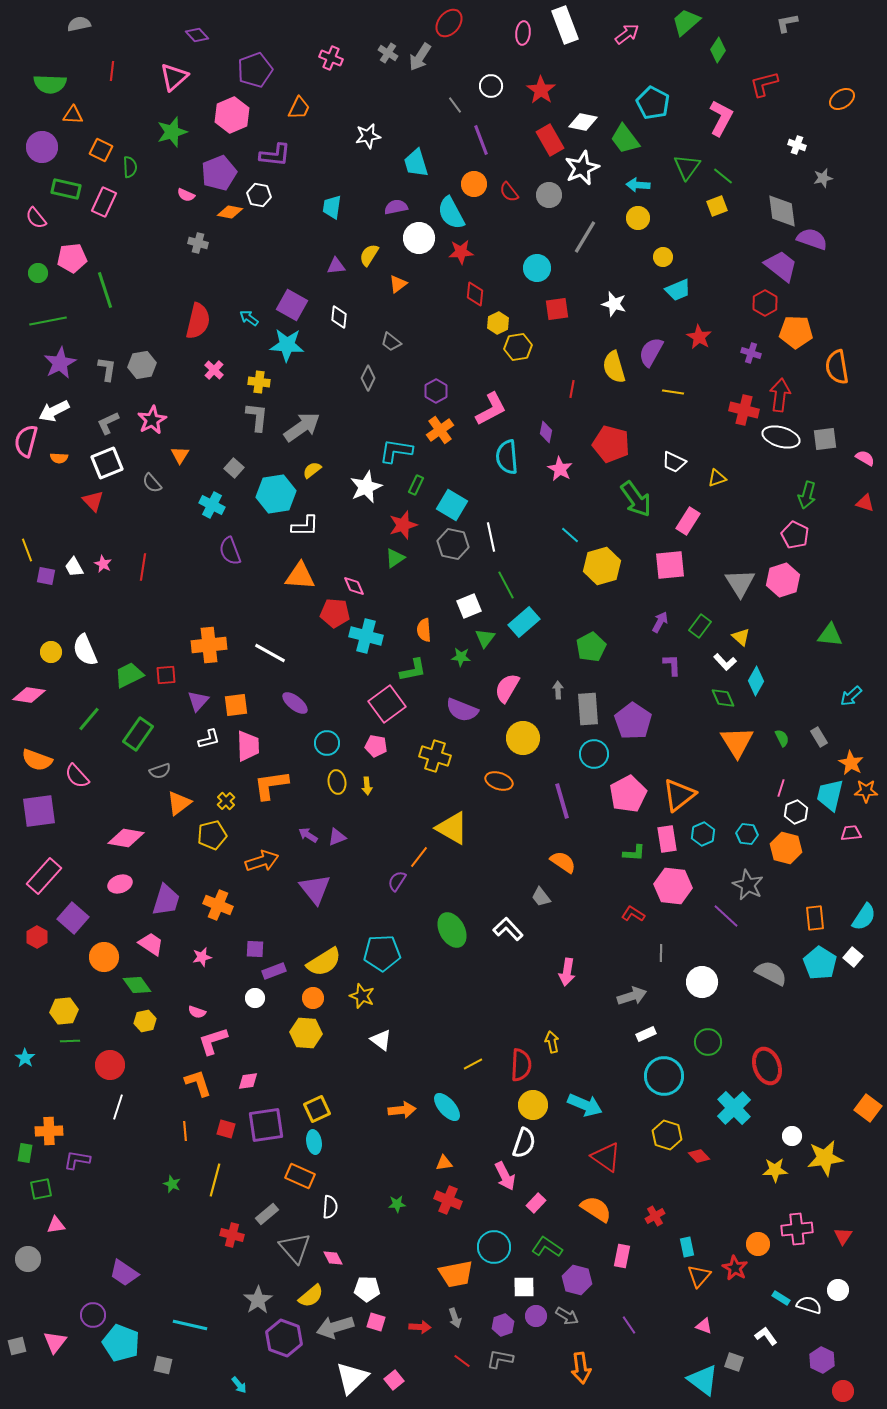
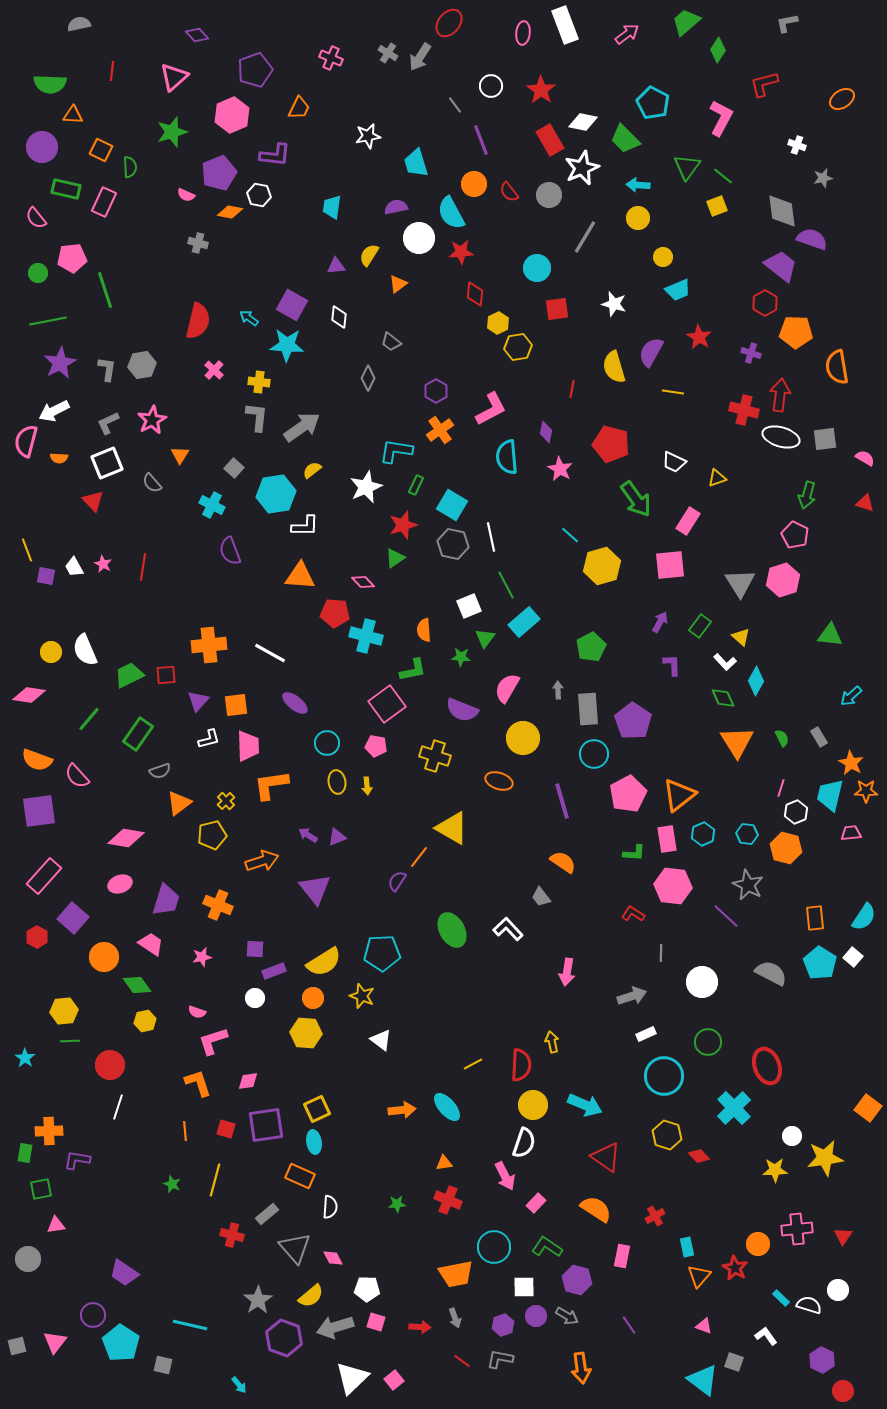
green trapezoid at (625, 139): rotated 8 degrees counterclockwise
pink diamond at (354, 586): moved 9 px right, 4 px up; rotated 20 degrees counterclockwise
cyan rectangle at (781, 1298): rotated 12 degrees clockwise
cyan pentagon at (121, 1343): rotated 12 degrees clockwise
